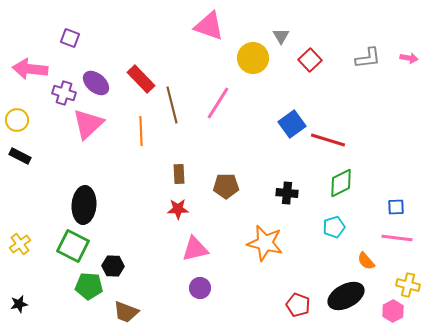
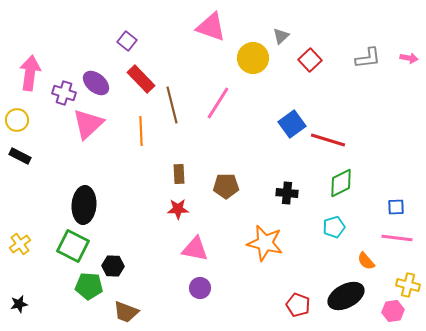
pink triangle at (209, 26): moved 2 px right, 1 px down
gray triangle at (281, 36): rotated 18 degrees clockwise
purple square at (70, 38): moved 57 px right, 3 px down; rotated 18 degrees clockwise
pink arrow at (30, 69): moved 4 px down; rotated 92 degrees clockwise
pink triangle at (195, 249): rotated 24 degrees clockwise
pink hexagon at (393, 311): rotated 20 degrees clockwise
